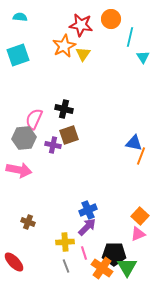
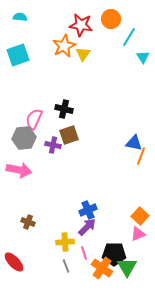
cyan line: moved 1 px left; rotated 18 degrees clockwise
